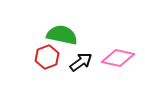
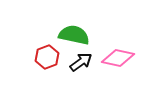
green semicircle: moved 12 px right
